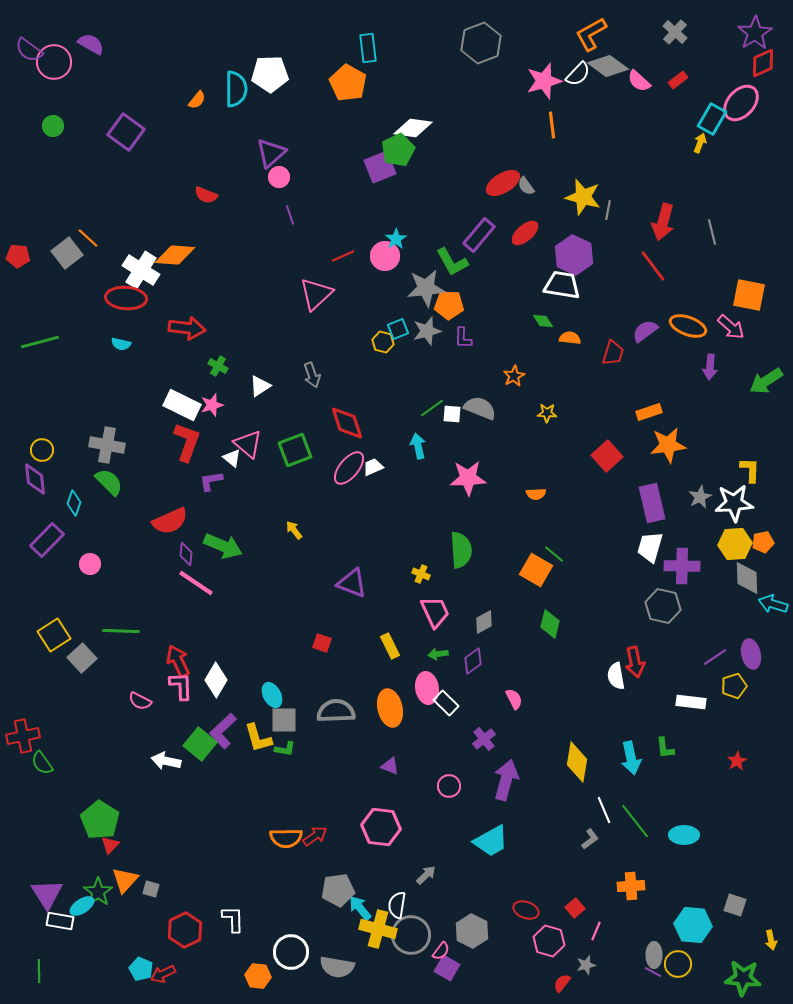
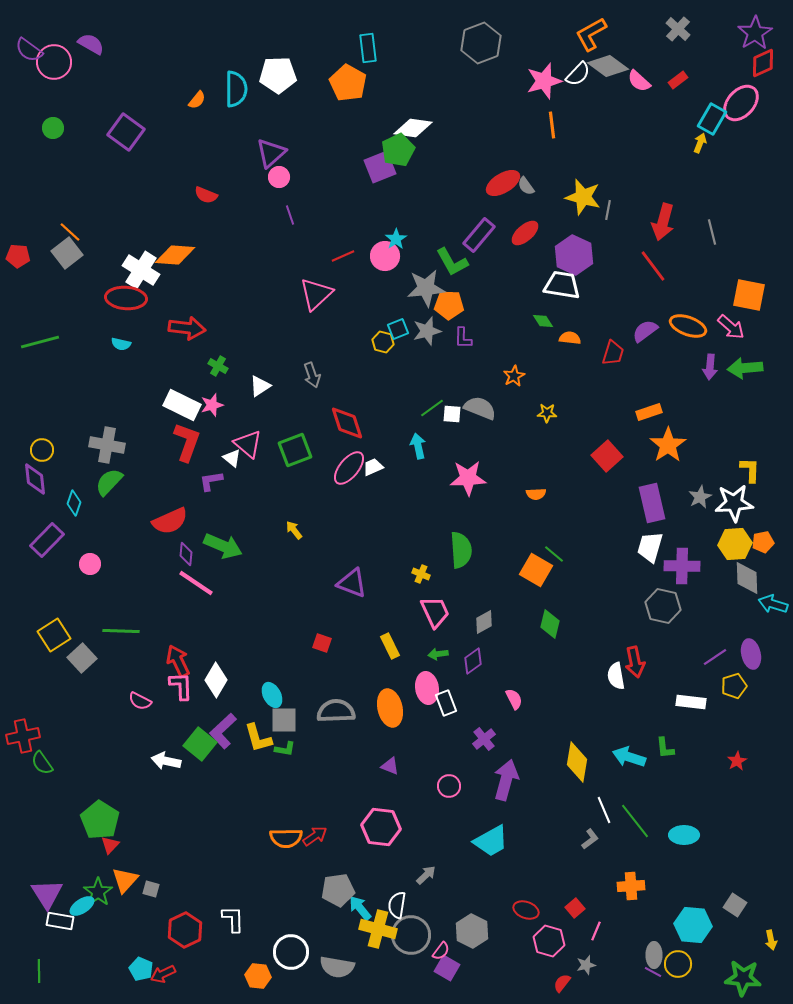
gray cross at (675, 32): moved 3 px right, 3 px up
white pentagon at (270, 74): moved 8 px right, 1 px down
green circle at (53, 126): moved 2 px down
orange line at (88, 238): moved 18 px left, 6 px up
green arrow at (766, 381): moved 21 px left, 13 px up; rotated 28 degrees clockwise
orange star at (668, 445): rotated 27 degrees counterclockwise
green semicircle at (109, 482): rotated 92 degrees counterclockwise
white rectangle at (446, 703): rotated 25 degrees clockwise
cyan arrow at (631, 758): moved 2 px left, 1 px up; rotated 120 degrees clockwise
gray square at (735, 905): rotated 15 degrees clockwise
